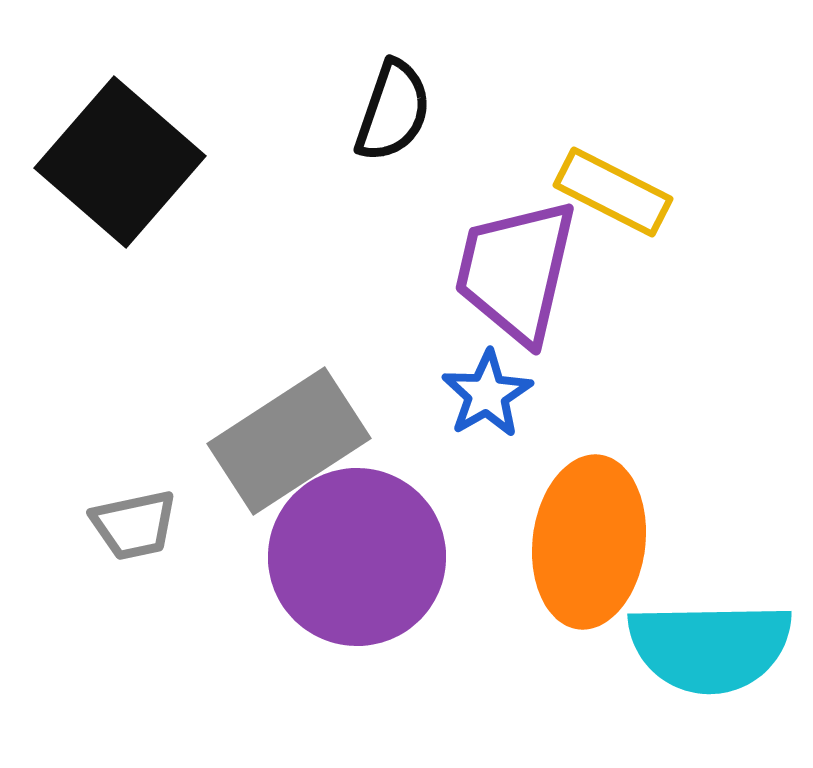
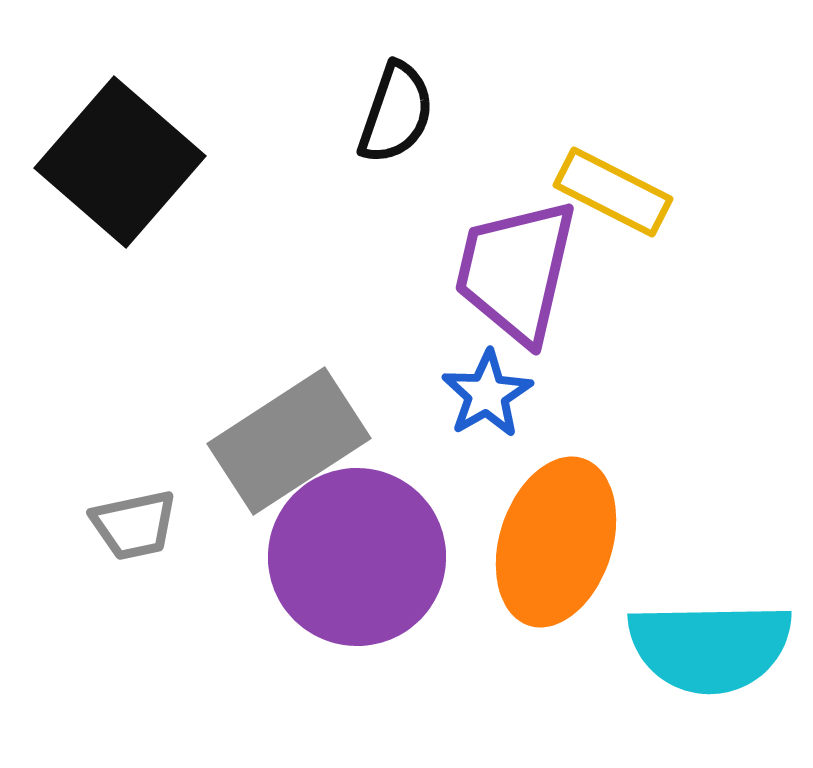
black semicircle: moved 3 px right, 2 px down
orange ellipse: moved 33 px left; rotated 11 degrees clockwise
